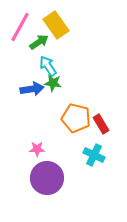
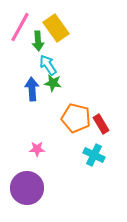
yellow rectangle: moved 3 px down
green arrow: moved 1 px left, 1 px up; rotated 120 degrees clockwise
cyan arrow: moved 1 px up
blue arrow: rotated 85 degrees counterclockwise
purple circle: moved 20 px left, 10 px down
